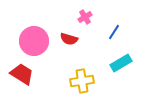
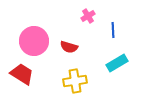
pink cross: moved 3 px right, 1 px up
blue line: moved 1 px left, 2 px up; rotated 35 degrees counterclockwise
red semicircle: moved 8 px down
cyan rectangle: moved 4 px left
yellow cross: moved 7 px left
